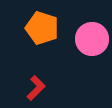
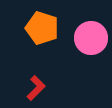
pink circle: moved 1 px left, 1 px up
